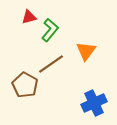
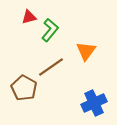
brown line: moved 3 px down
brown pentagon: moved 1 px left, 3 px down
